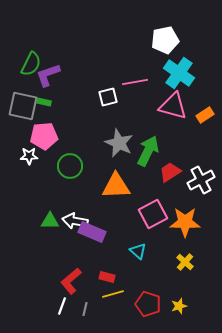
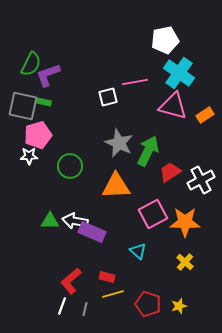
pink pentagon: moved 6 px left, 1 px up; rotated 12 degrees counterclockwise
